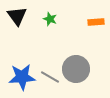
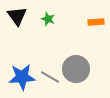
green star: moved 2 px left
